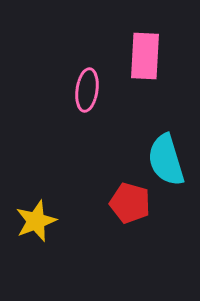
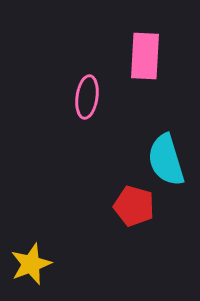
pink ellipse: moved 7 px down
red pentagon: moved 4 px right, 3 px down
yellow star: moved 5 px left, 43 px down
